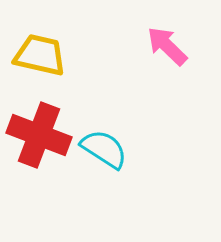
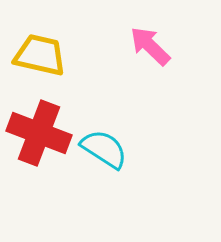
pink arrow: moved 17 px left
red cross: moved 2 px up
